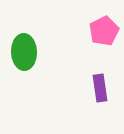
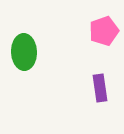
pink pentagon: rotated 8 degrees clockwise
